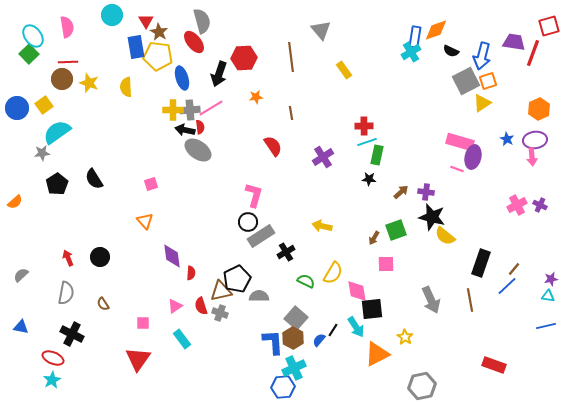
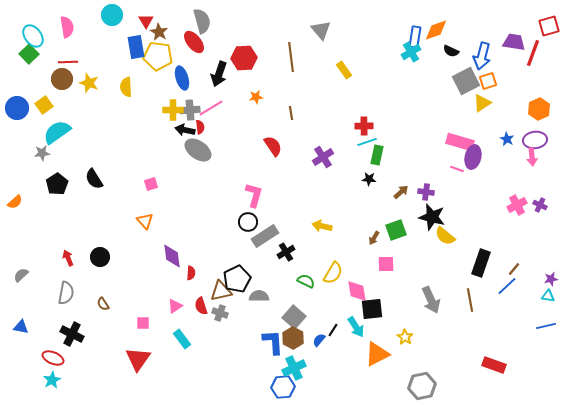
gray rectangle at (261, 236): moved 4 px right
gray square at (296, 318): moved 2 px left, 1 px up
